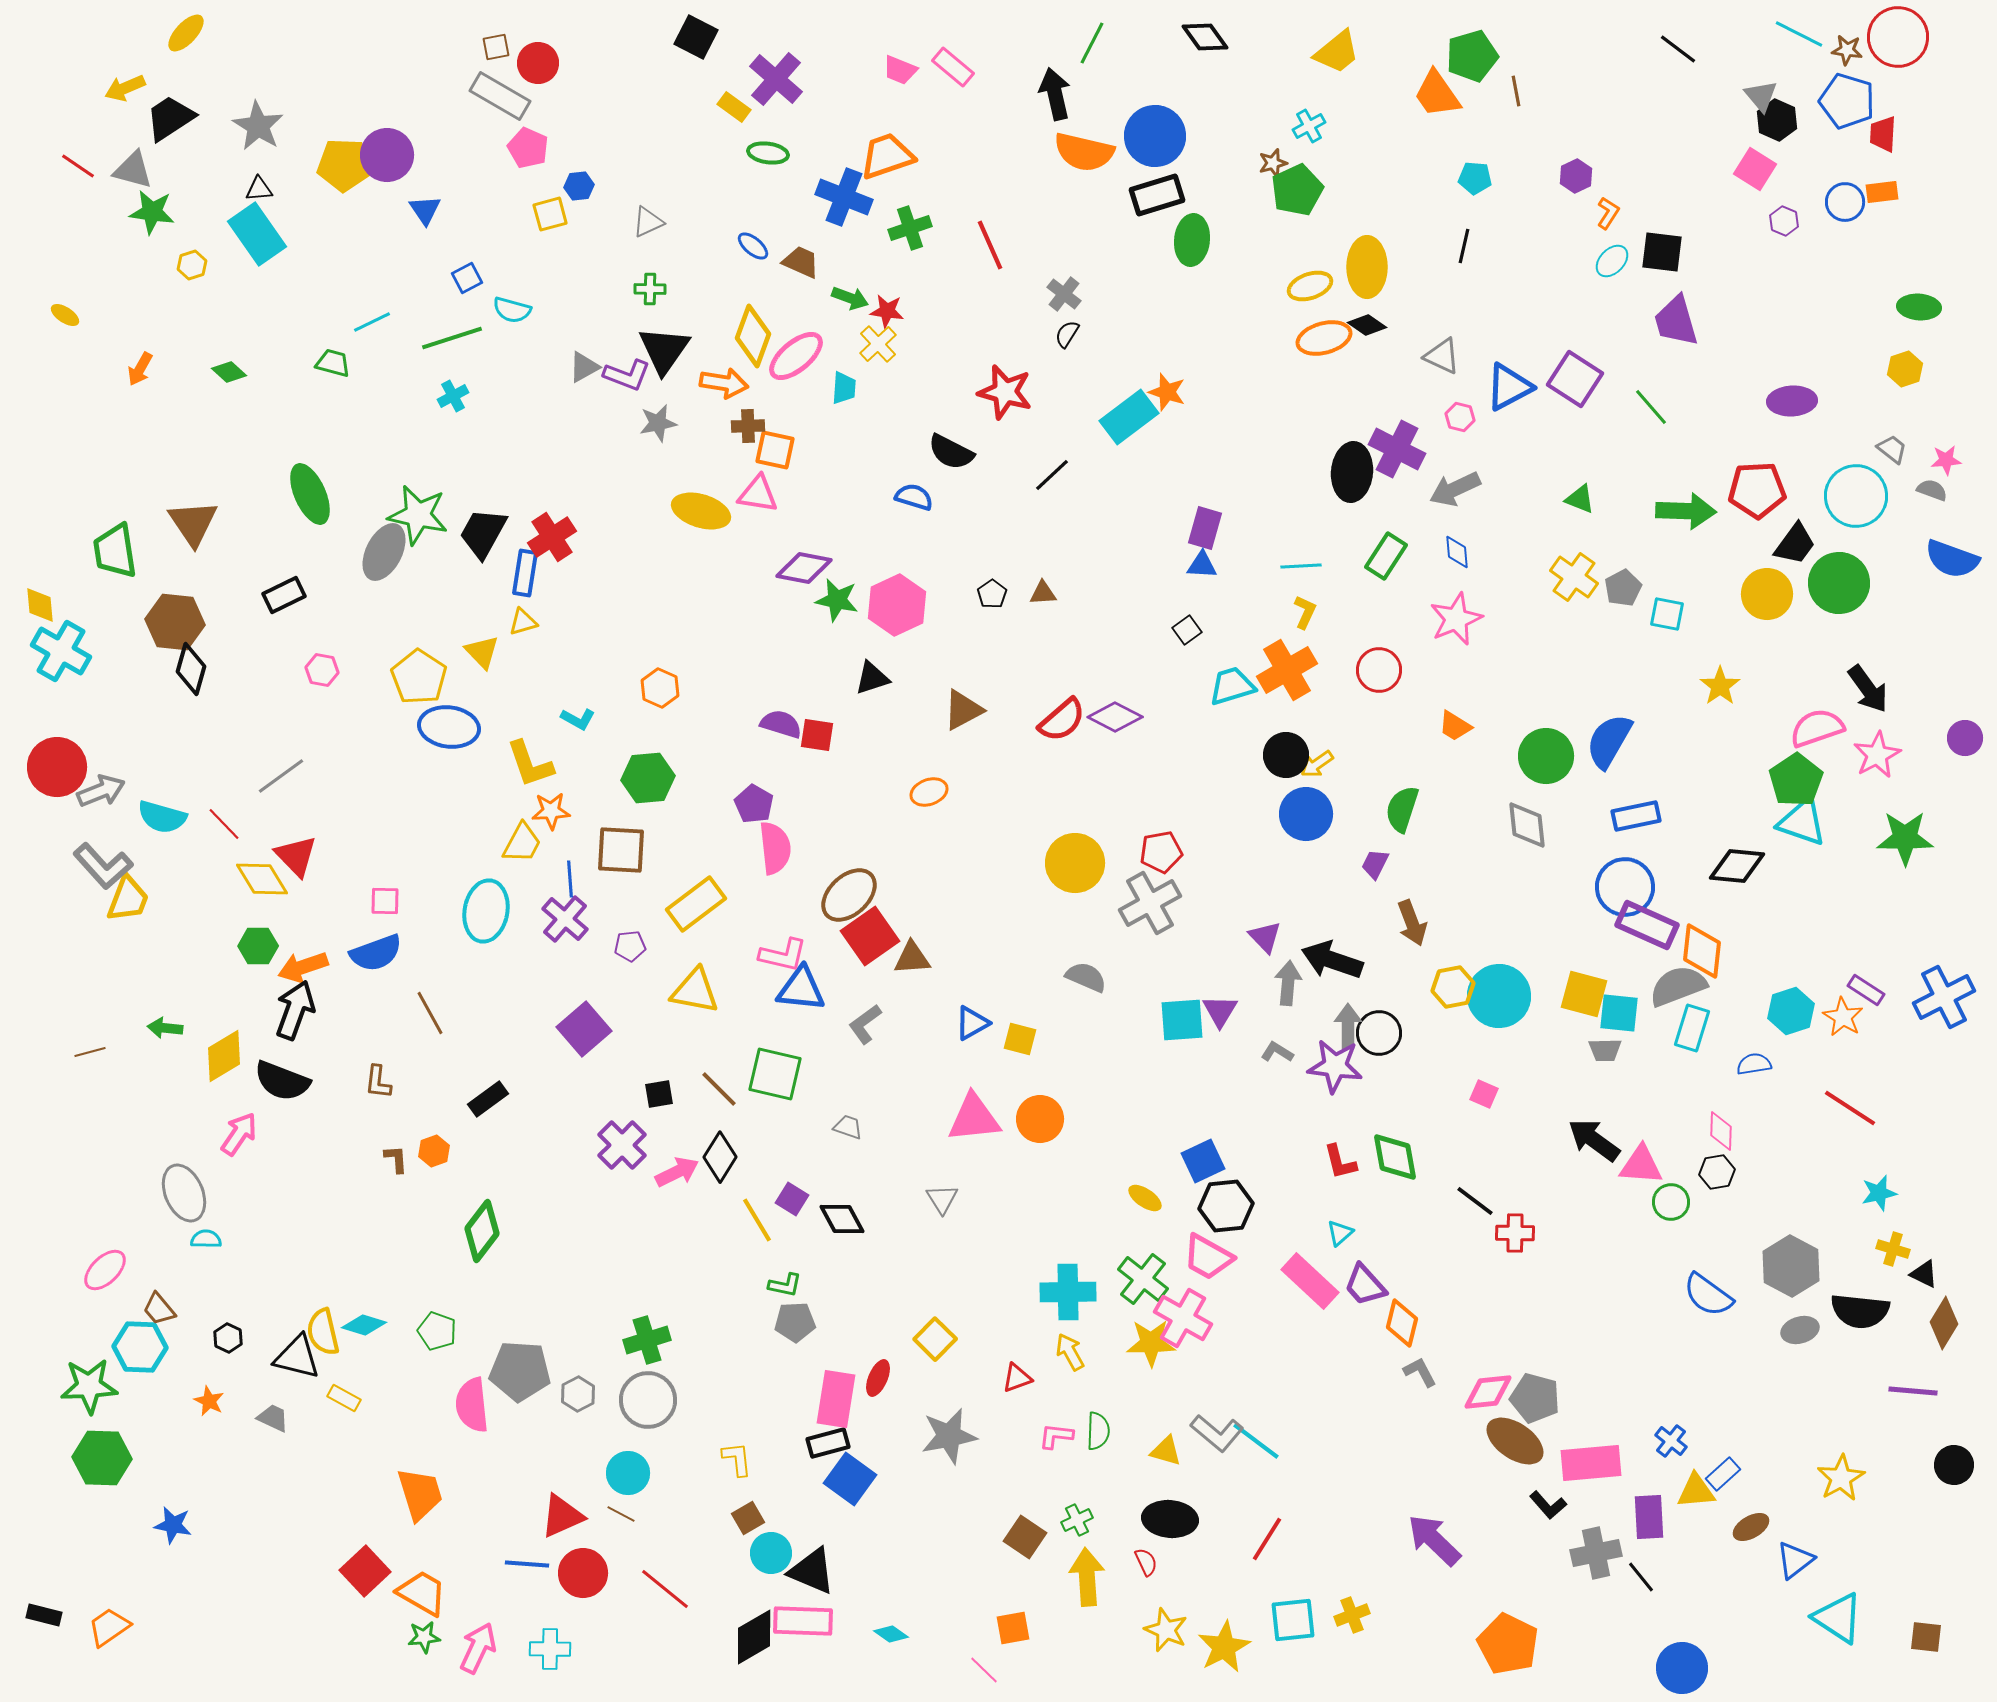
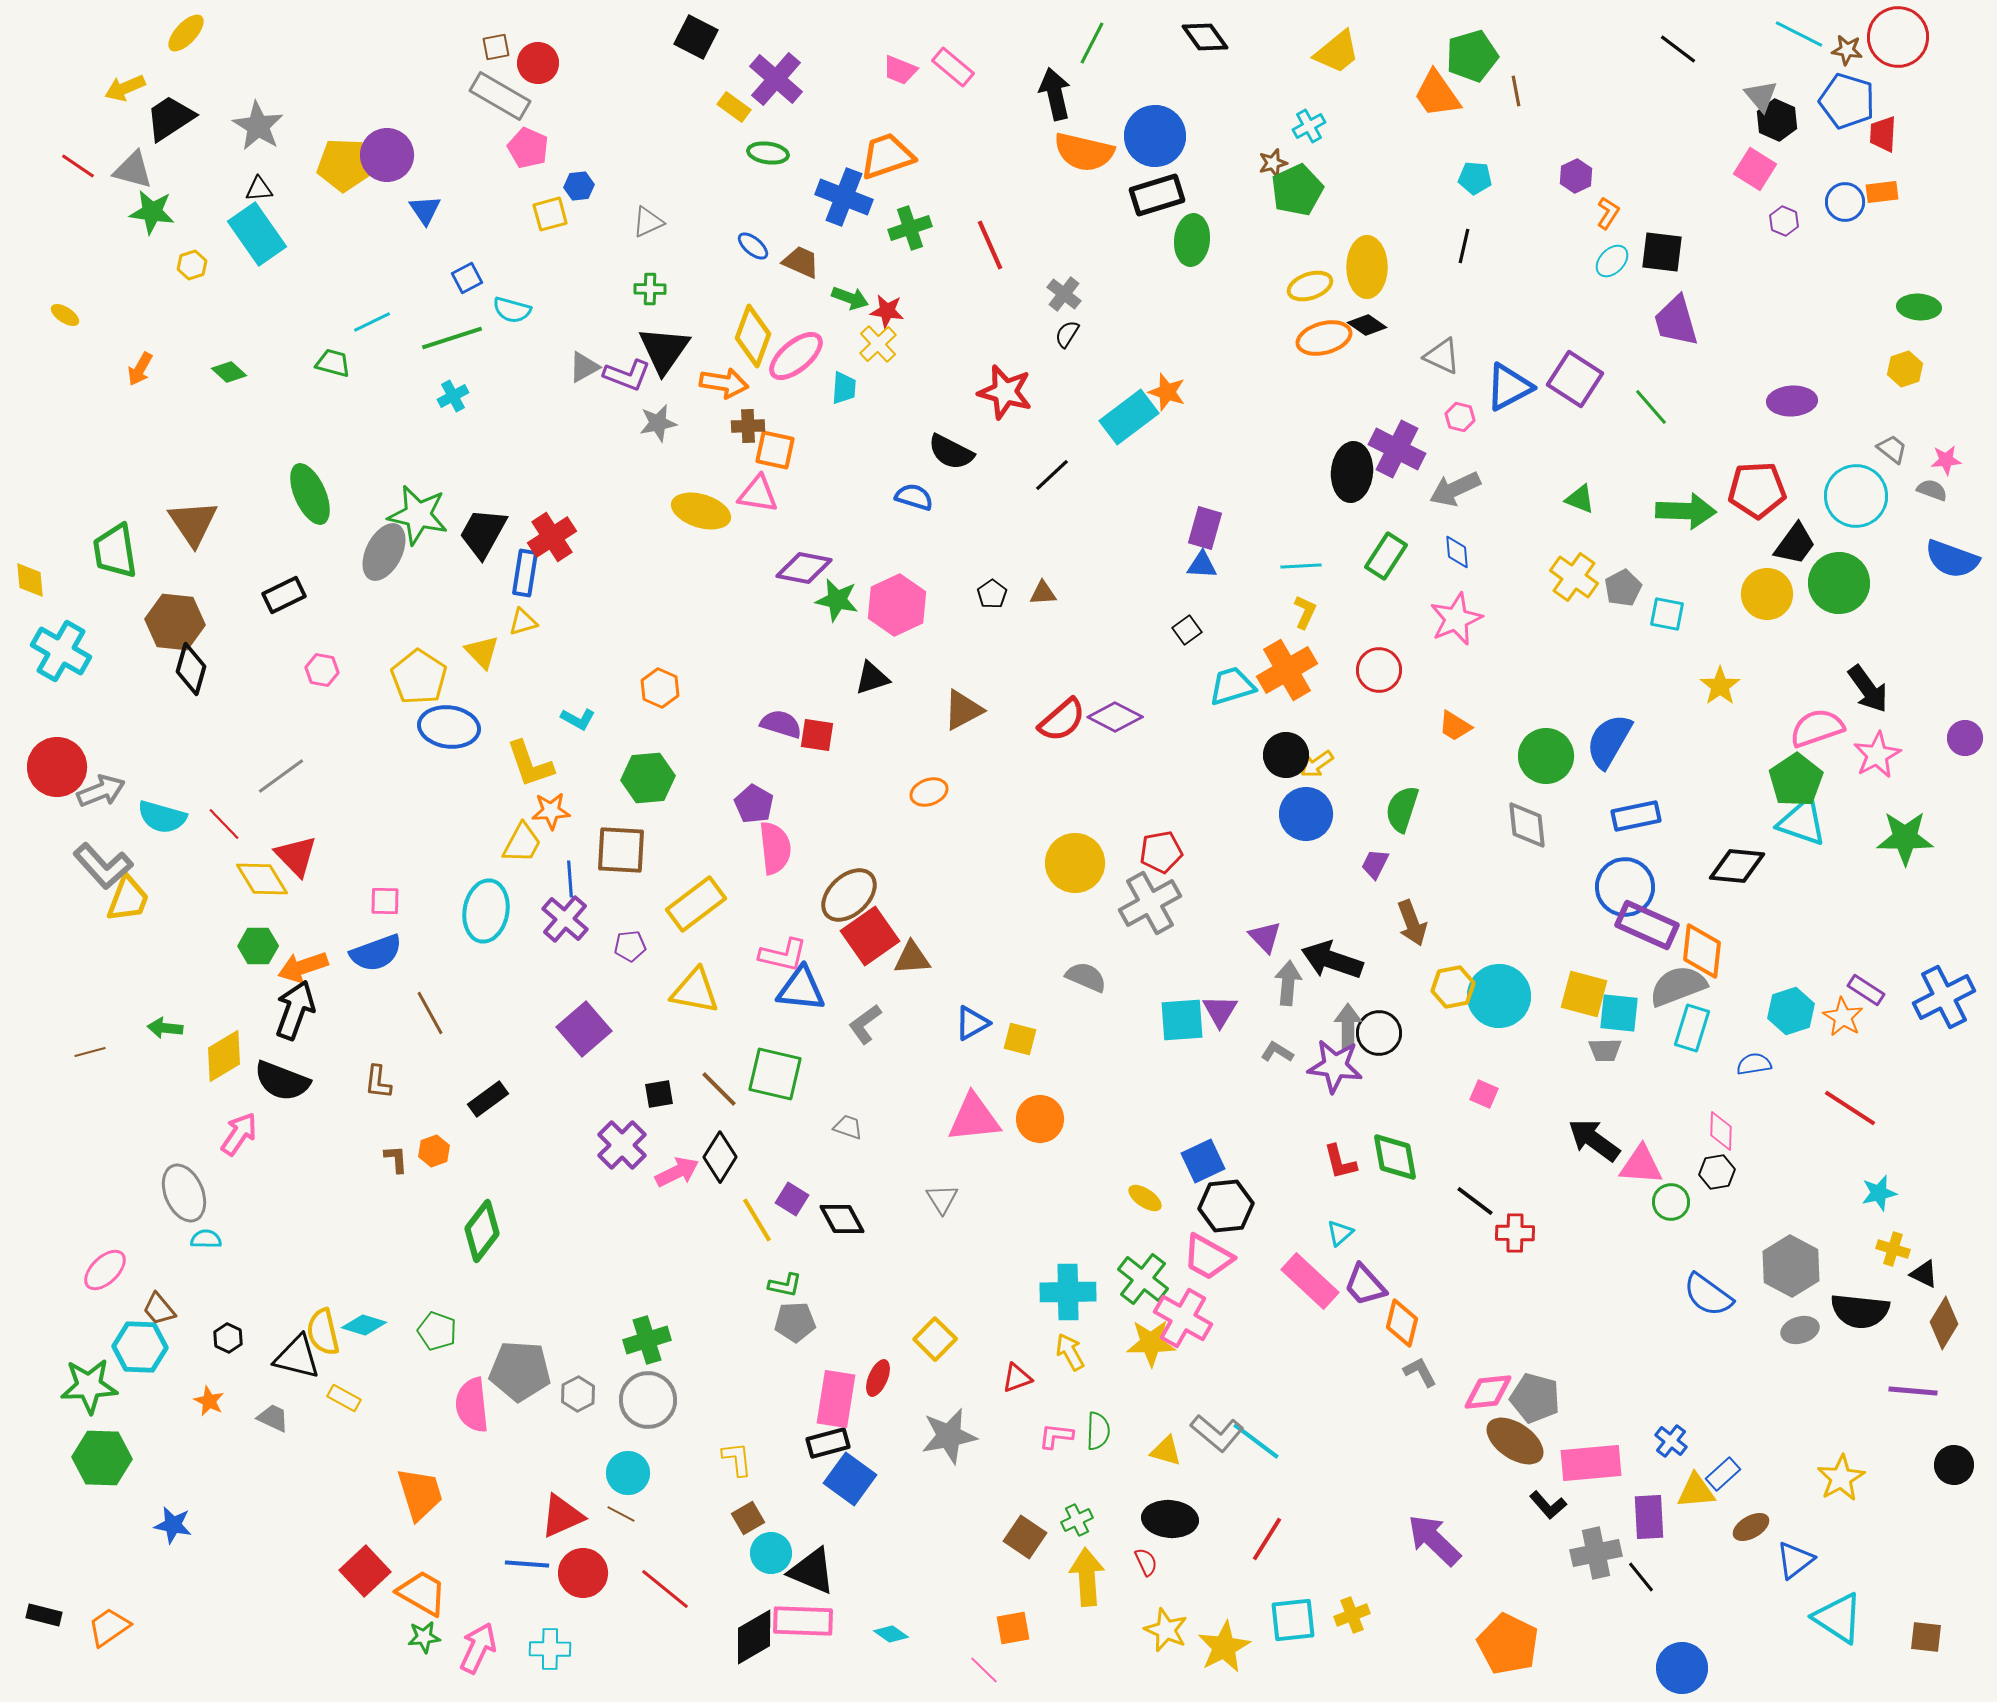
yellow diamond at (40, 605): moved 10 px left, 25 px up
